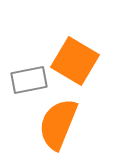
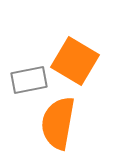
orange semicircle: moved 1 px up; rotated 12 degrees counterclockwise
